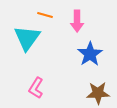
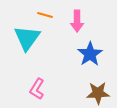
pink L-shape: moved 1 px right, 1 px down
